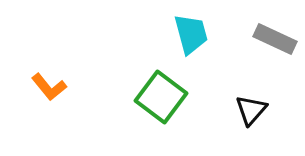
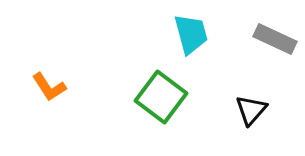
orange L-shape: rotated 6 degrees clockwise
